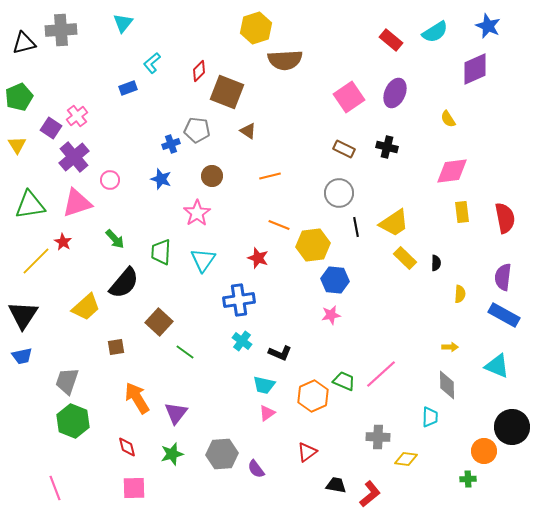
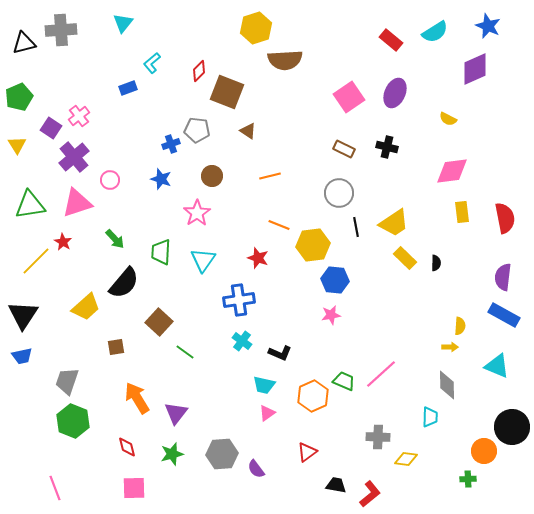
pink cross at (77, 116): moved 2 px right
yellow semicircle at (448, 119): rotated 30 degrees counterclockwise
yellow semicircle at (460, 294): moved 32 px down
